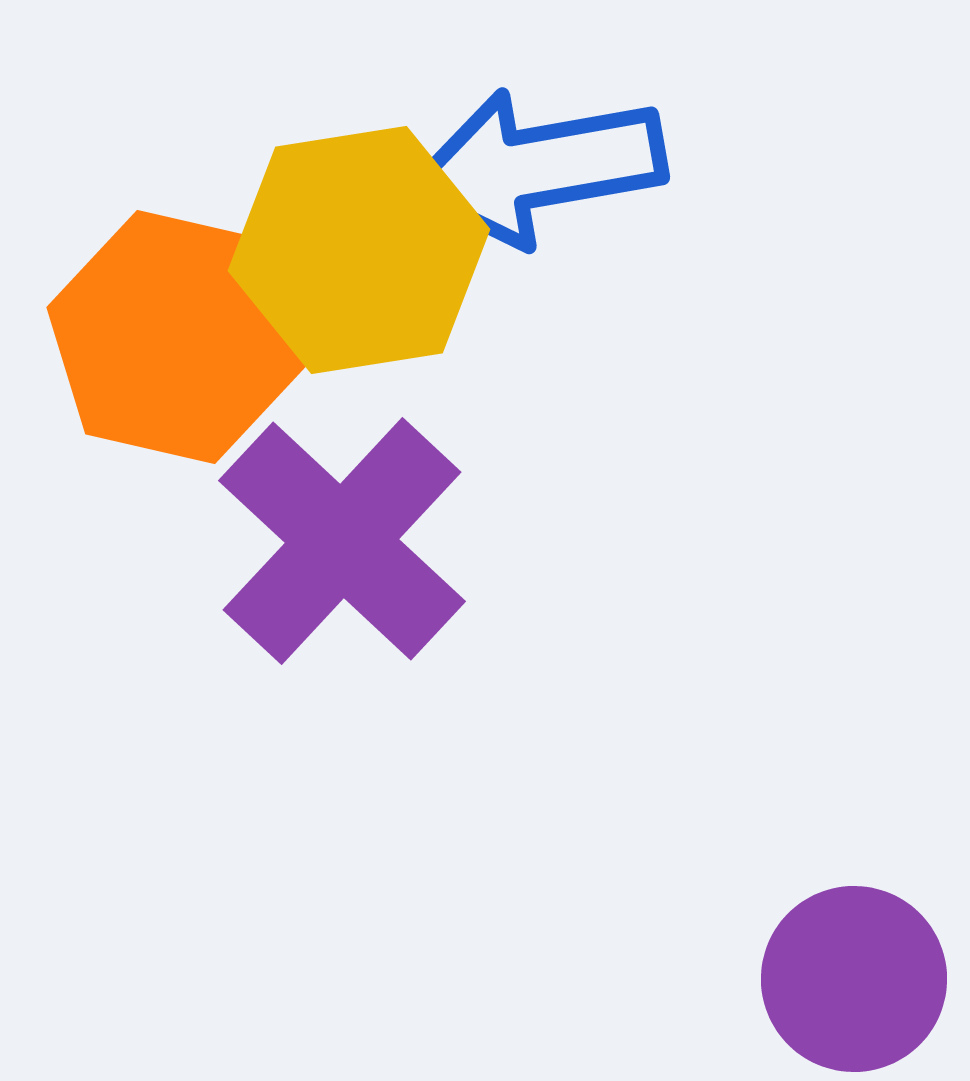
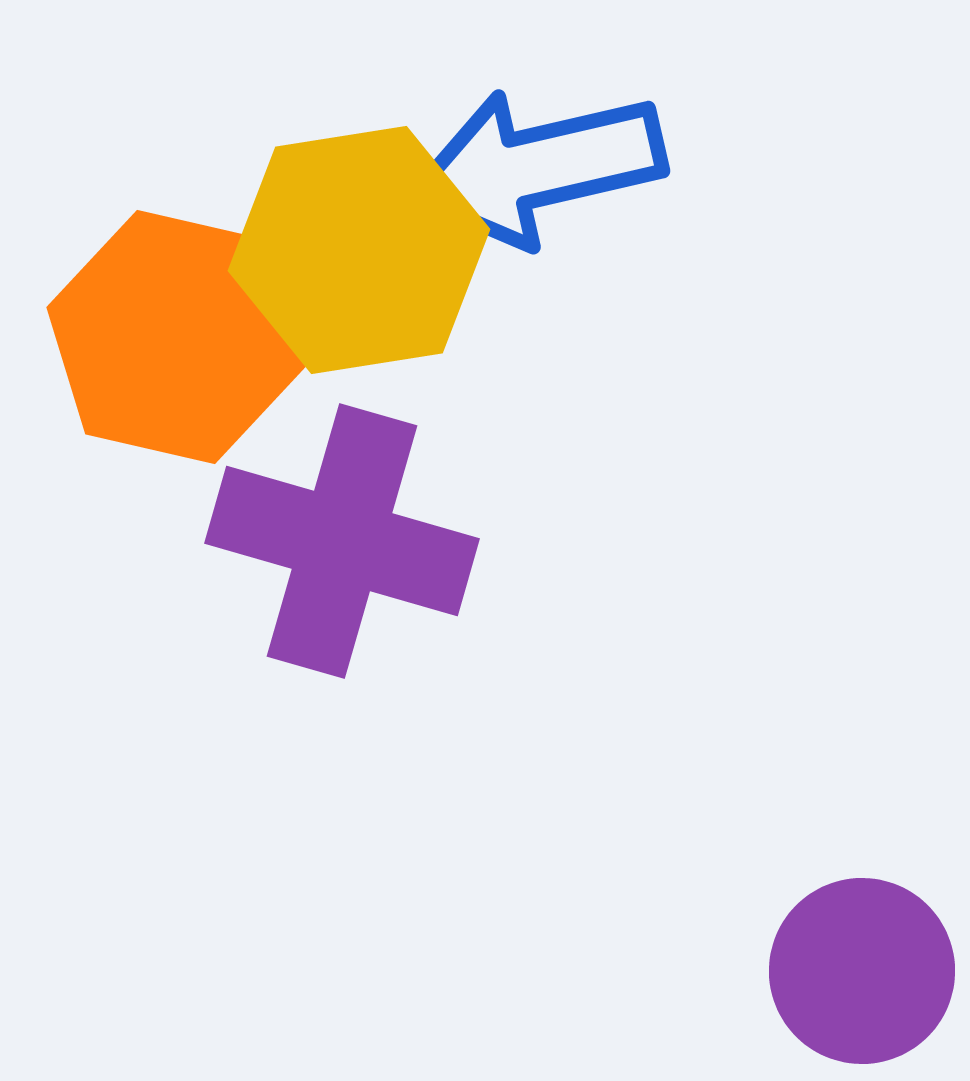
blue arrow: rotated 3 degrees counterclockwise
purple cross: rotated 27 degrees counterclockwise
purple circle: moved 8 px right, 8 px up
